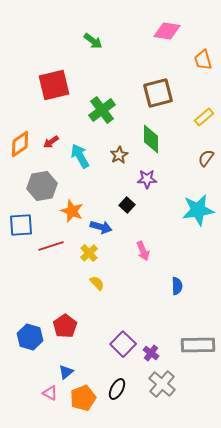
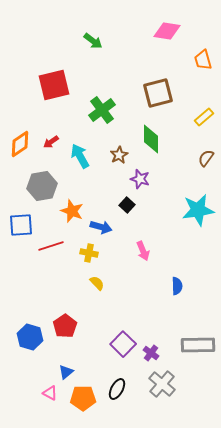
purple star: moved 7 px left; rotated 18 degrees clockwise
yellow cross: rotated 36 degrees counterclockwise
orange pentagon: rotated 20 degrees clockwise
